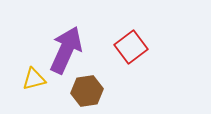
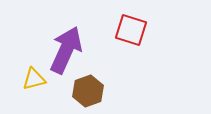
red square: moved 17 px up; rotated 36 degrees counterclockwise
brown hexagon: moved 1 px right; rotated 12 degrees counterclockwise
